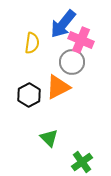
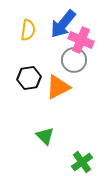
yellow semicircle: moved 4 px left, 13 px up
gray circle: moved 2 px right, 2 px up
black hexagon: moved 17 px up; rotated 20 degrees clockwise
green triangle: moved 4 px left, 2 px up
